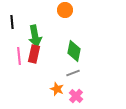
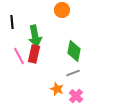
orange circle: moved 3 px left
pink line: rotated 24 degrees counterclockwise
